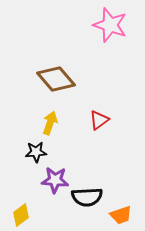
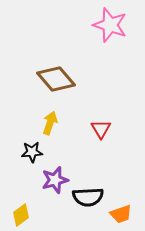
red triangle: moved 2 px right, 9 px down; rotated 25 degrees counterclockwise
black star: moved 4 px left
purple star: rotated 20 degrees counterclockwise
black semicircle: moved 1 px right
orange trapezoid: moved 1 px up
